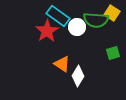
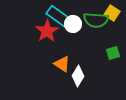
white circle: moved 4 px left, 3 px up
